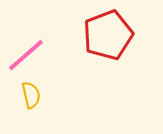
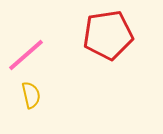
red pentagon: rotated 12 degrees clockwise
